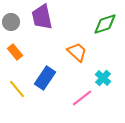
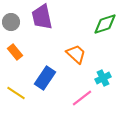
orange trapezoid: moved 1 px left, 2 px down
cyan cross: rotated 21 degrees clockwise
yellow line: moved 1 px left, 4 px down; rotated 18 degrees counterclockwise
